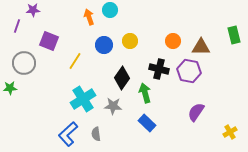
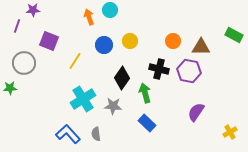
green rectangle: rotated 48 degrees counterclockwise
blue L-shape: rotated 90 degrees clockwise
